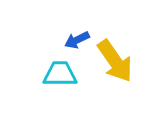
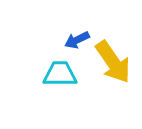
yellow arrow: moved 2 px left, 1 px down
